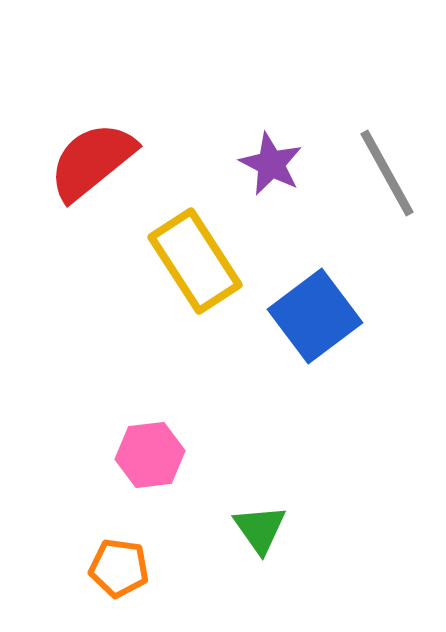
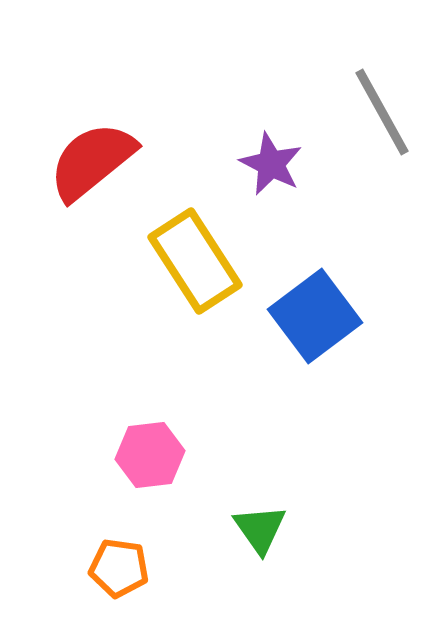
gray line: moved 5 px left, 61 px up
